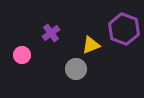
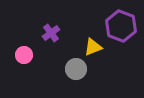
purple hexagon: moved 3 px left, 3 px up
yellow triangle: moved 2 px right, 2 px down
pink circle: moved 2 px right
